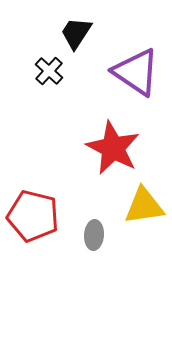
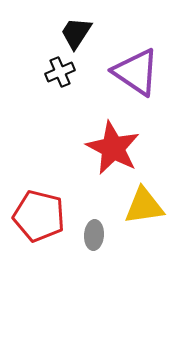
black cross: moved 11 px right, 1 px down; rotated 24 degrees clockwise
red pentagon: moved 6 px right
